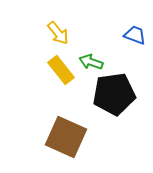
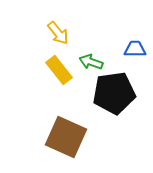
blue trapezoid: moved 14 px down; rotated 20 degrees counterclockwise
yellow rectangle: moved 2 px left
black pentagon: moved 1 px up
